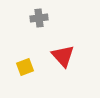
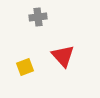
gray cross: moved 1 px left, 1 px up
